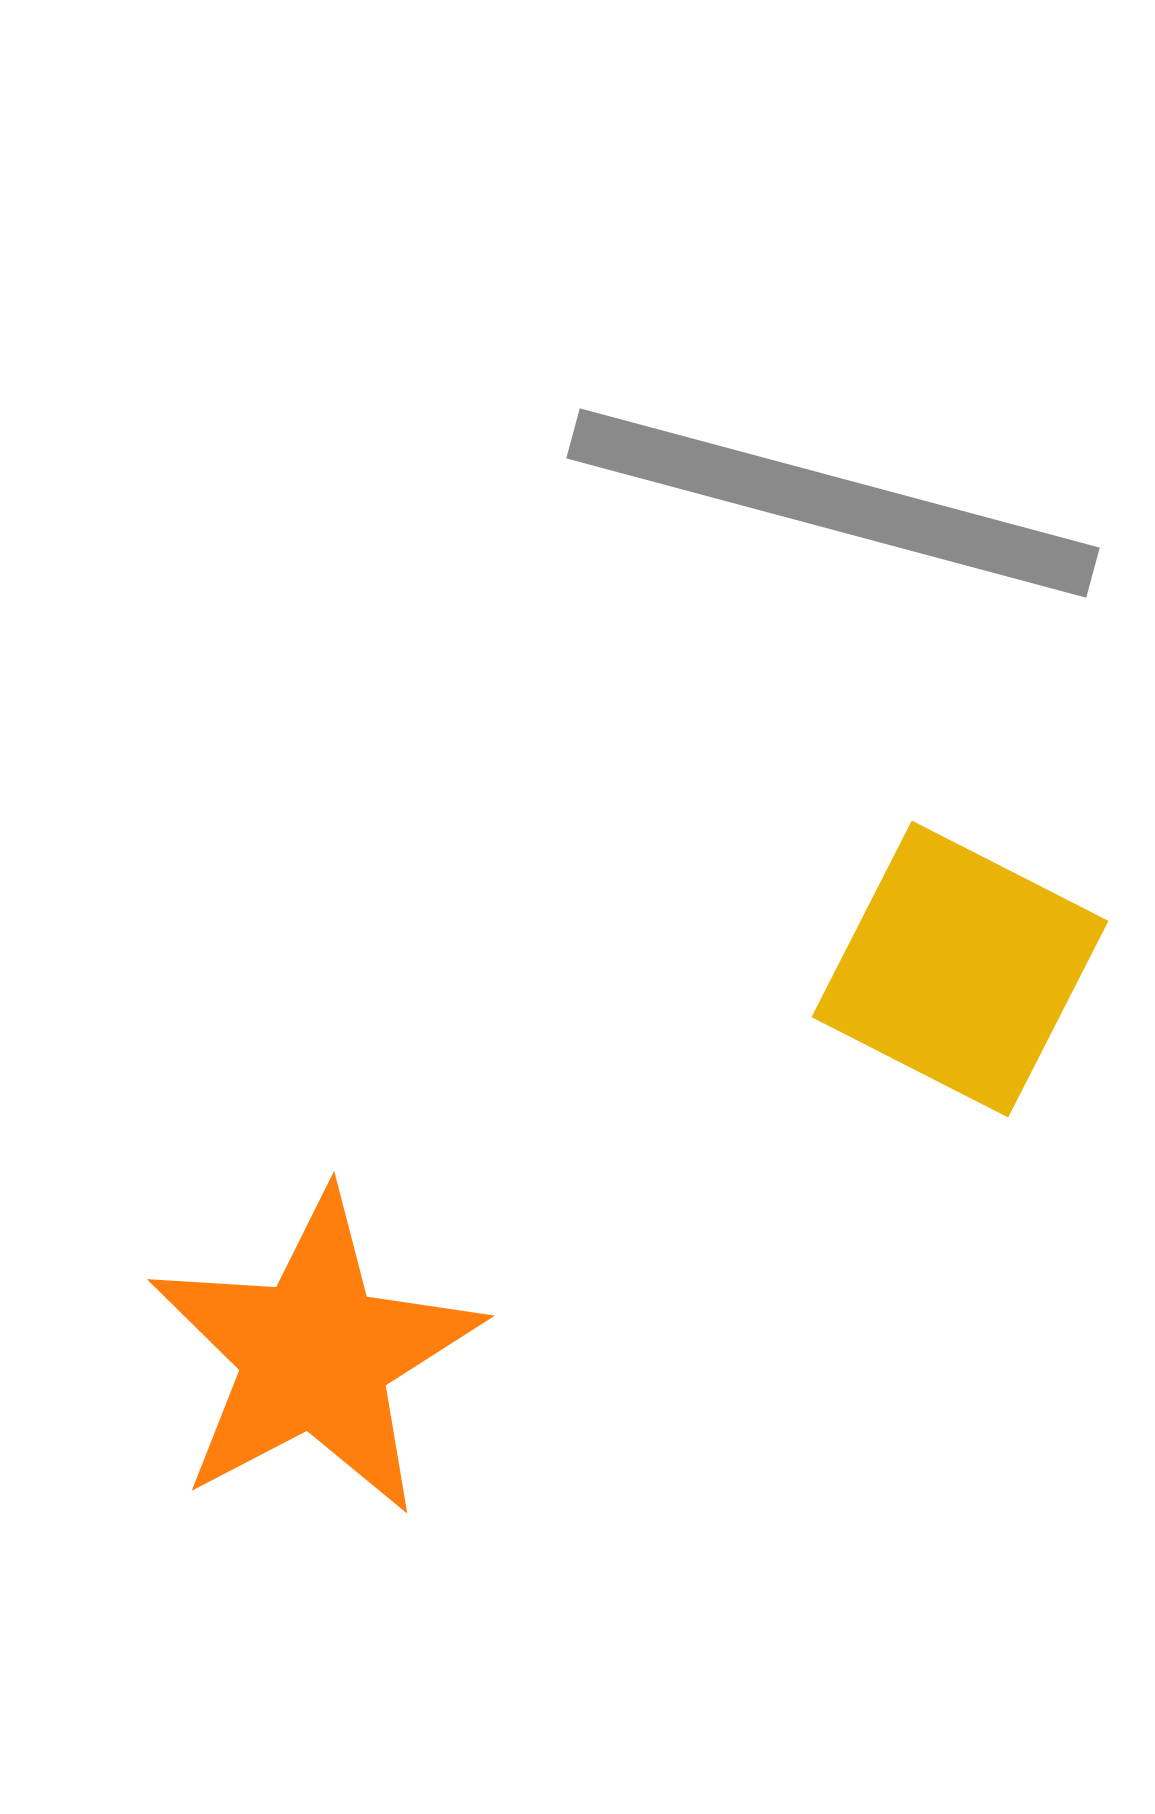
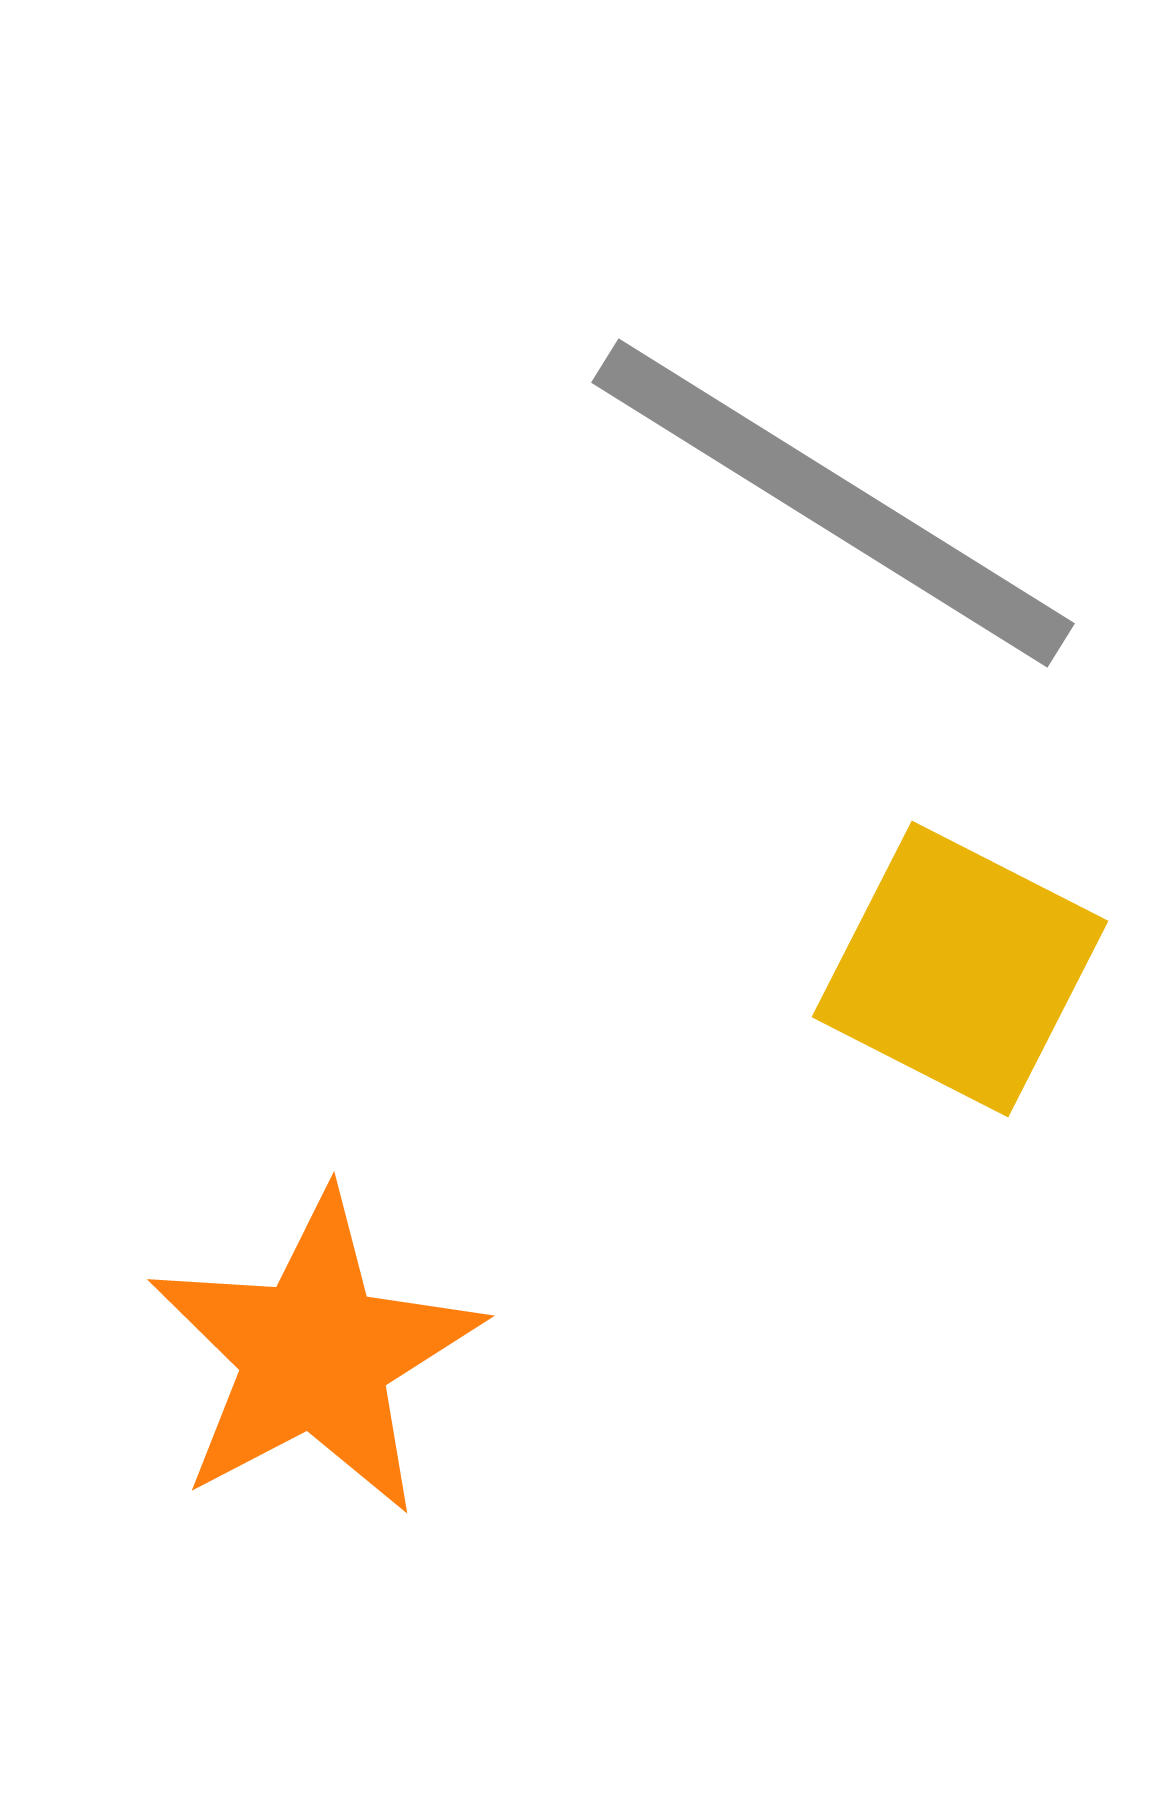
gray line: rotated 17 degrees clockwise
